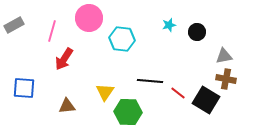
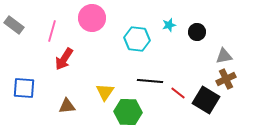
pink circle: moved 3 px right
gray rectangle: rotated 66 degrees clockwise
cyan hexagon: moved 15 px right
brown cross: rotated 36 degrees counterclockwise
